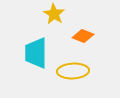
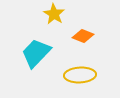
cyan trapezoid: rotated 44 degrees clockwise
yellow ellipse: moved 7 px right, 4 px down
